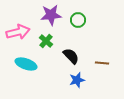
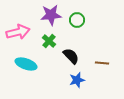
green circle: moved 1 px left
green cross: moved 3 px right
